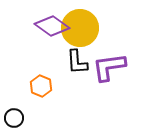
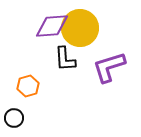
purple diamond: rotated 40 degrees counterclockwise
black L-shape: moved 12 px left, 3 px up
purple L-shape: rotated 9 degrees counterclockwise
orange hexagon: moved 13 px left; rotated 20 degrees clockwise
